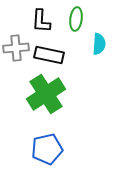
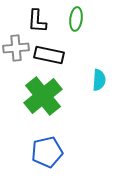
black L-shape: moved 4 px left
cyan semicircle: moved 36 px down
green cross: moved 3 px left, 2 px down; rotated 6 degrees counterclockwise
blue pentagon: moved 3 px down
